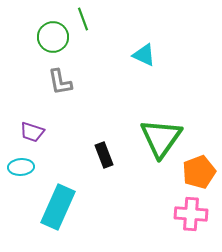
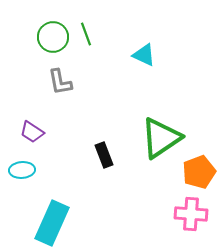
green line: moved 3 px right, 15 px down
purple trapezoid: rotated 15 degrees clockwise
green triangle: rotated 21 degrees clockwise
cyan ellipse: moved 1 px right, 3 px down
cyan rectangle: moved 6 px left, 16 px down
